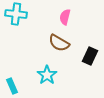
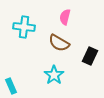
cyan cross: moved 8 px right, 13 px down
cyan star: moved 7 px right
cyan rectangle: moved 1 px left
